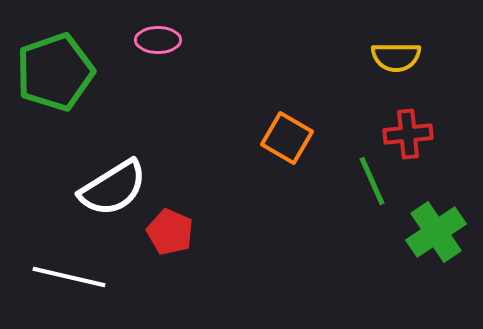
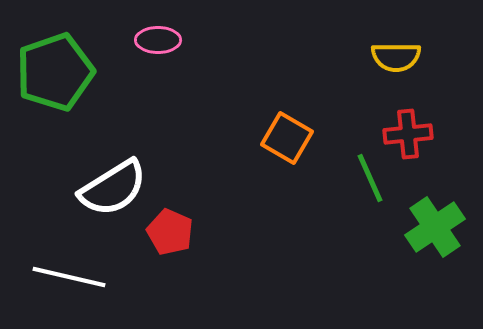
green line: moved 2 px left, 3 px up
green cross: moved 1 px left, 5 px up
